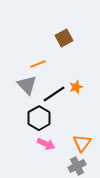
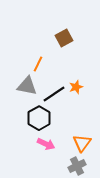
orange line: rotated 42 degrees counterclockwise
gray triangle: moved 1 px down; rotated 35 degrees counterclockwise
